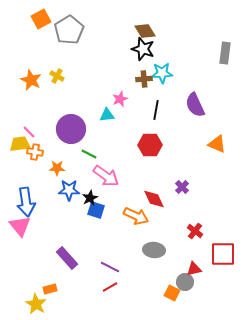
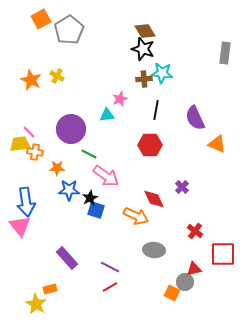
cyan star at (162, 73): rotated 10 degrees clockwise
purple semicircle at (195, 105): moved 13 px down
